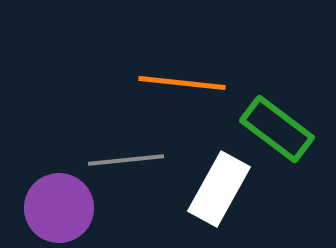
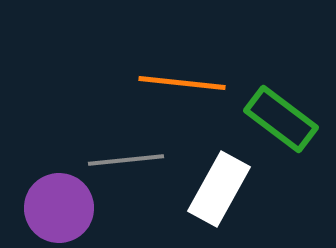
green rectangle: moved 4 px right, 10 px up
